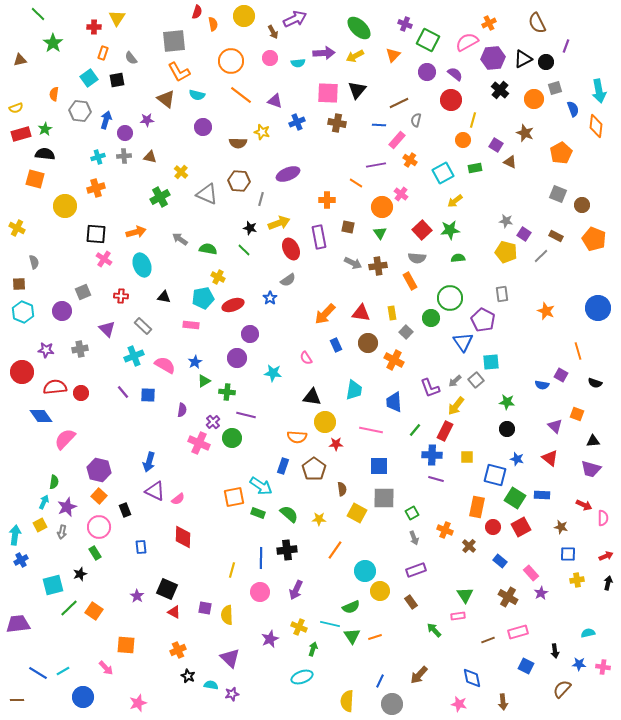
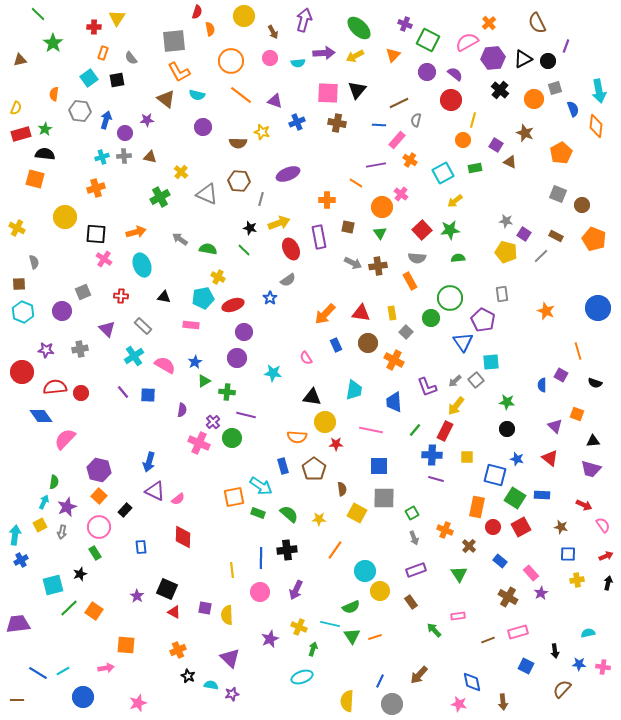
purple arrow at (295, 19): moved 9 px right, 1 px down; rotated 50 degrees counterclockwise
orange cross at (489, 23): rotated 16 degrees counterclockwise
orange semicircle at (213, 24): moved 3 px left, 5 px down
black circle at (546, 62): moved 2 px right, 1 px up
yellow semicircle at (16, 108): rotated 48 degrees counterclockwise
cyan cross at (98, 157): moved 4 px right
yellow circle at (65, 206): moved 11 px down
purple circle at (250, 334): moved 6 px left, 2 px up
cyan cross at (134, 356): rotated 12 degrees counterclockwise
blue semicircle at (542, 385): rotated 80 degrees clockwise
purple L-shape at (430, 388): moved 3 px left, 1 px up
blue rectangle at (283, 466): rotated 35 degrees counterclockwise
black rectangle at (125, 510): rotated 64 degrees clockwise
pink semicircle at (603, 518): moved 7 px down; rotated 35 degrees counterclockwise
yellow line at (232, 570): rotated 21 degrees counterclockwise
green triangle at (465, 595): moved 6 px left, 21 px up
pink arrow at (106, 668): rotated 56 degrees counterclockwise
blue diamond at (472, 678): moved 4 px down
